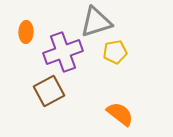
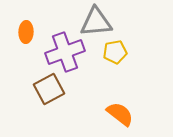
gray triangle: rotated 12 degrees clockwise
purple cross: moved 2 px right
brown square: moved 2 px up
